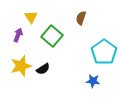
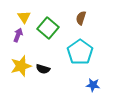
yellow triangle: moved 7 px left
green square: moved 4 px left, 8 px up
cyan pentagon: moved 24 px left
black semicircle: rotated 48 degrees clockwise
blue star: moved 4 px down
